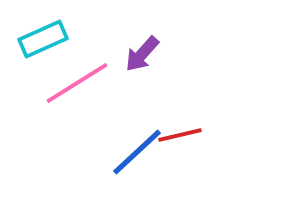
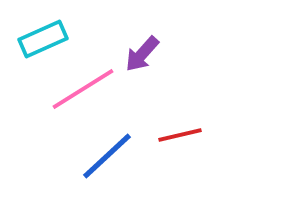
pink line: moved 6 px right, 6 px down
blue line: moved 30 px left, 4 px down
